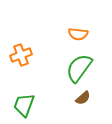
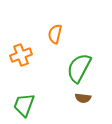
orange semicircle: moved 23 px left; rotated 96 degrees clockwise
green semicircle: rotated 8 degrees counterclockwise
brown semicircle: rotated 49 degrees clockwise
